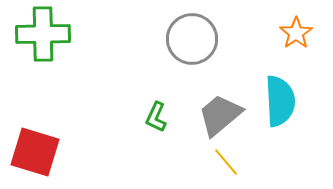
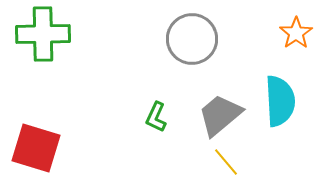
red square: moved 1 px right, 4 px up
